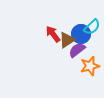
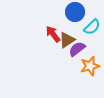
blue circle: moved 6 px left, 22 px up
purple semicircle: moved 1 px up
